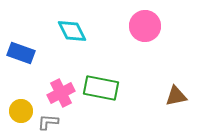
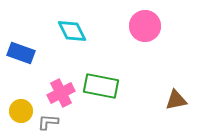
green rectangle: moved 2 px up
brown triangle: moved 4 px down
